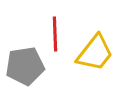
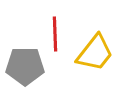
gray pentagon: rotated 9 degrees clockwise
